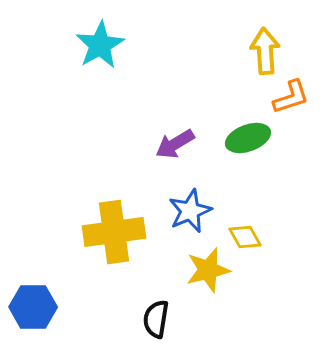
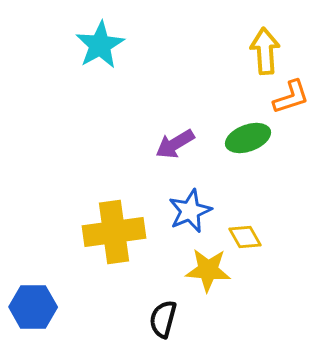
yellow star: rotated 18 degrees clockwise
black semicircle: moved 7 px right; rotated 6 degrees clockwise
